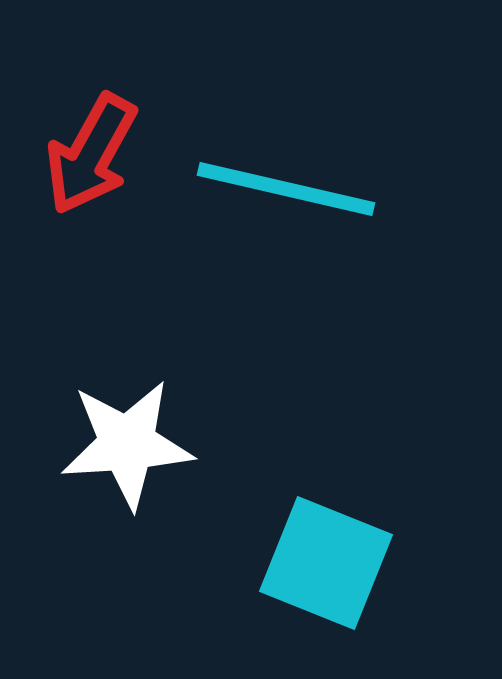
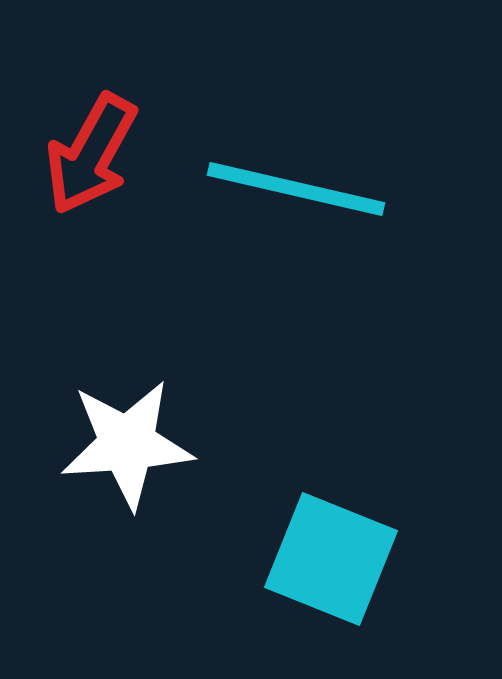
cyan line: moved 10 px right
cyan square: moved 5 px right, 4 px up
